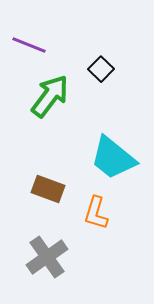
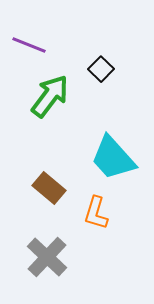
cyan trapezoid: rotated 9 degrees clockwise
brown rectangle: moved 1 px right, 1 px up; rotated 20 degrees clockwise
gray cross: rotated 12 degrees counterclockwise
